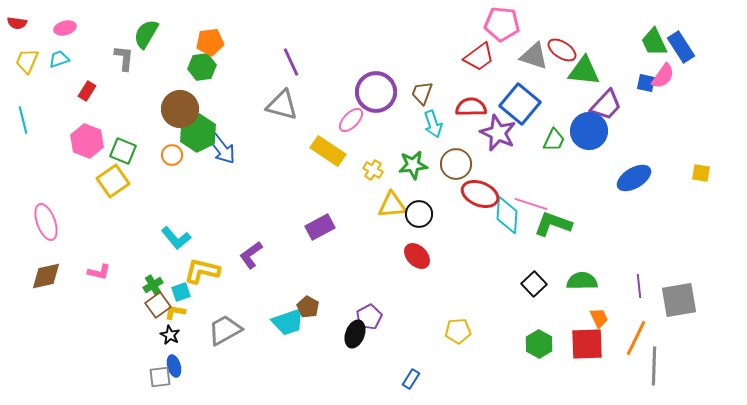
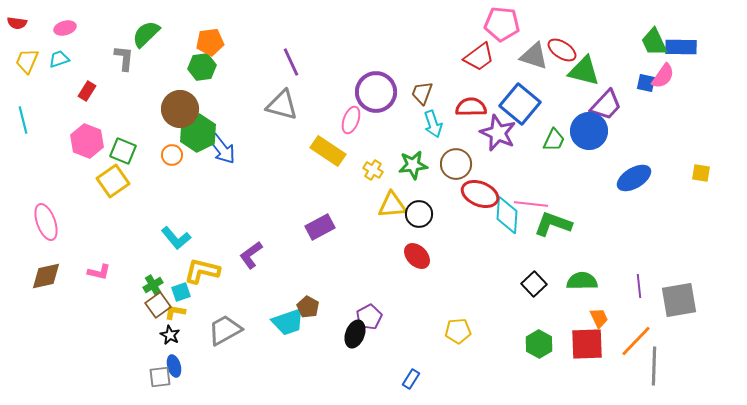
green semicircle at (146, 34): rotated 16 degrees clockwise
blue rectangle at (681, 47): rotated 56 degrees counterclockwise
green triangle at (584, 71): rotated 8 degrees clockwise
pink ellipse at (351, 120): rotated 24 degrees counterclockwise
pink line at (531, 204): rotated 12 degrees counterclockwise
orange line at (636, 338): moved 3 px down; rotated 18 degrees clockwise
